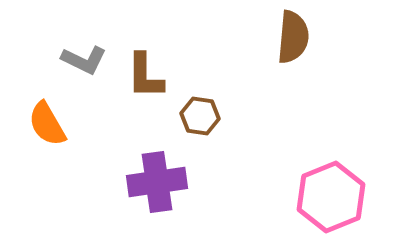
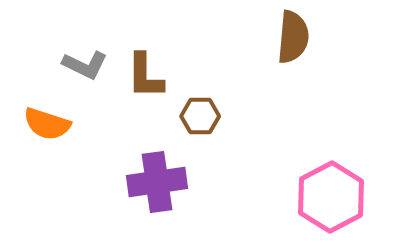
gray L-shape: moved 1 px right, 5 px down
brown hexagon: rotated 9 degrees counterclockwise
orange semicircle: rotated 42 degrees counterclockwise
pink hexagon: rotated 6 degrees counterclockwise
